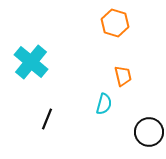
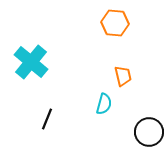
orange hexagon: rotated 12 degrees counterclockwise
